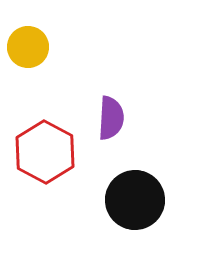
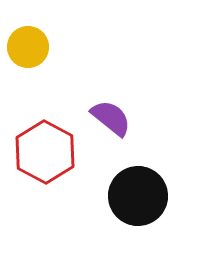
purple semicircle: rotated 54 degrees counterclockwise
black circle: moved 3 px right, 4 px up
